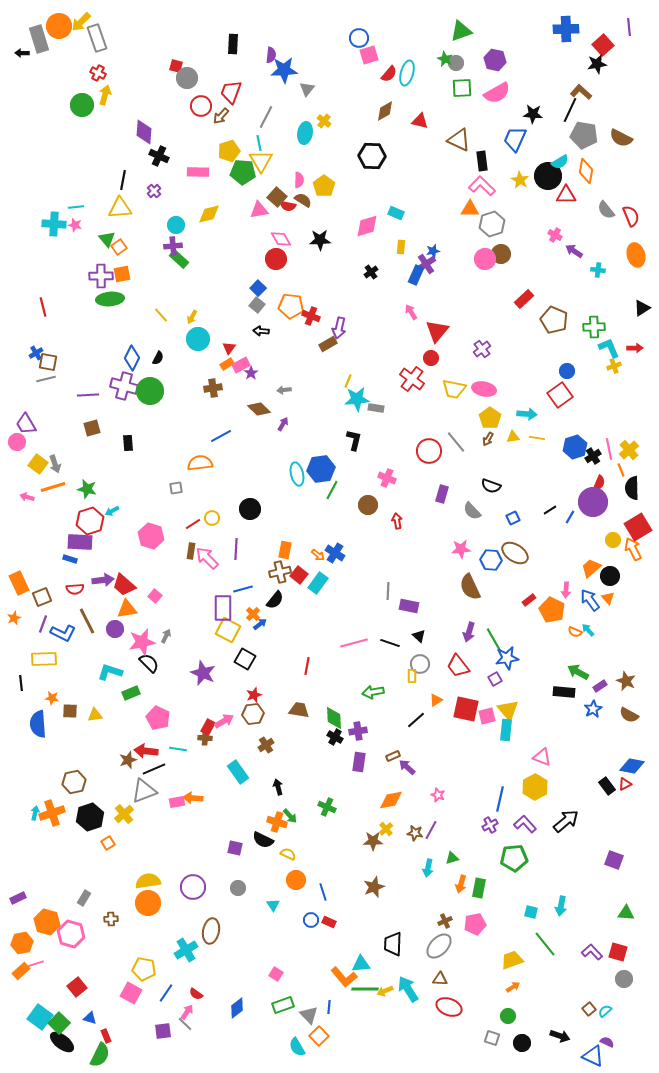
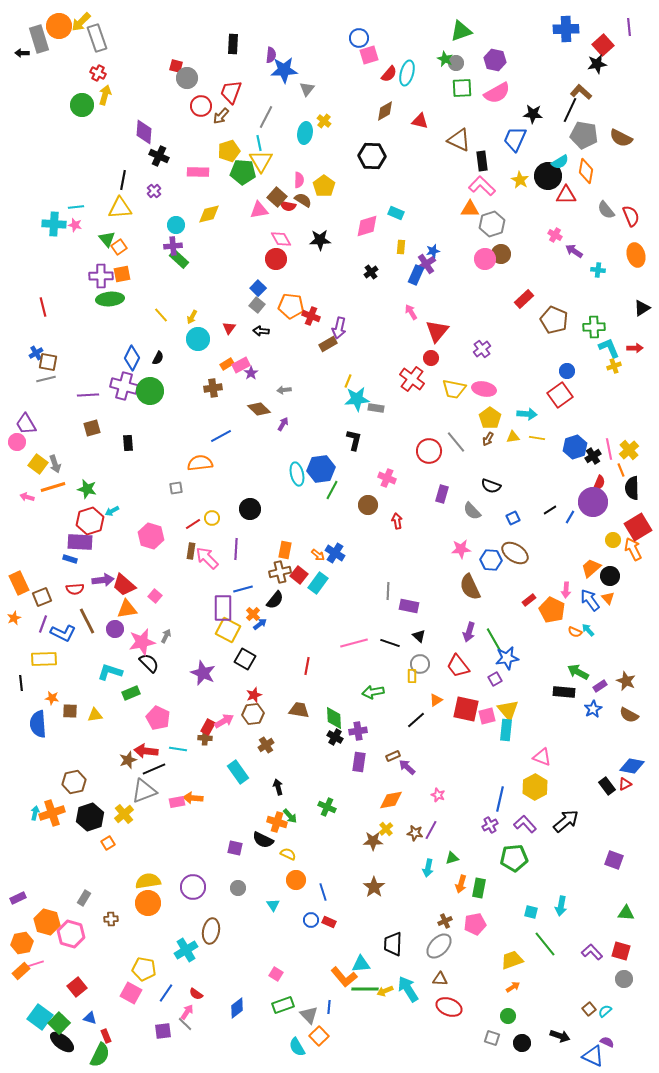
red triangle at (229, 348): moved 20 px up
brown star at (374, 887): rotated 15 degrees counterclockwise
red square at (618, 952): moved 3 px right, 1 px up
